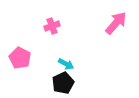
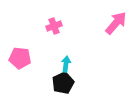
pink cross: moved 2 px right
pink pentagon: rotated 20 degrees counterclockwise
cyan arrow: rotated 112 degrees counterclockwise
